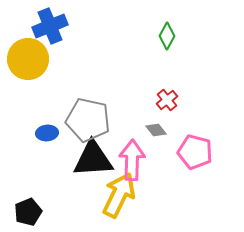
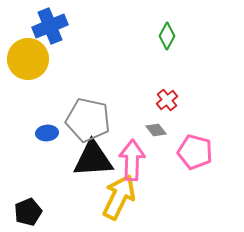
yellow arrow: moved 2 px down
